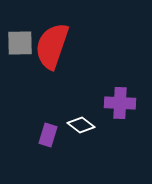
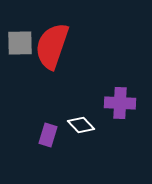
white diamond: rotated 8 degrees clockwise
